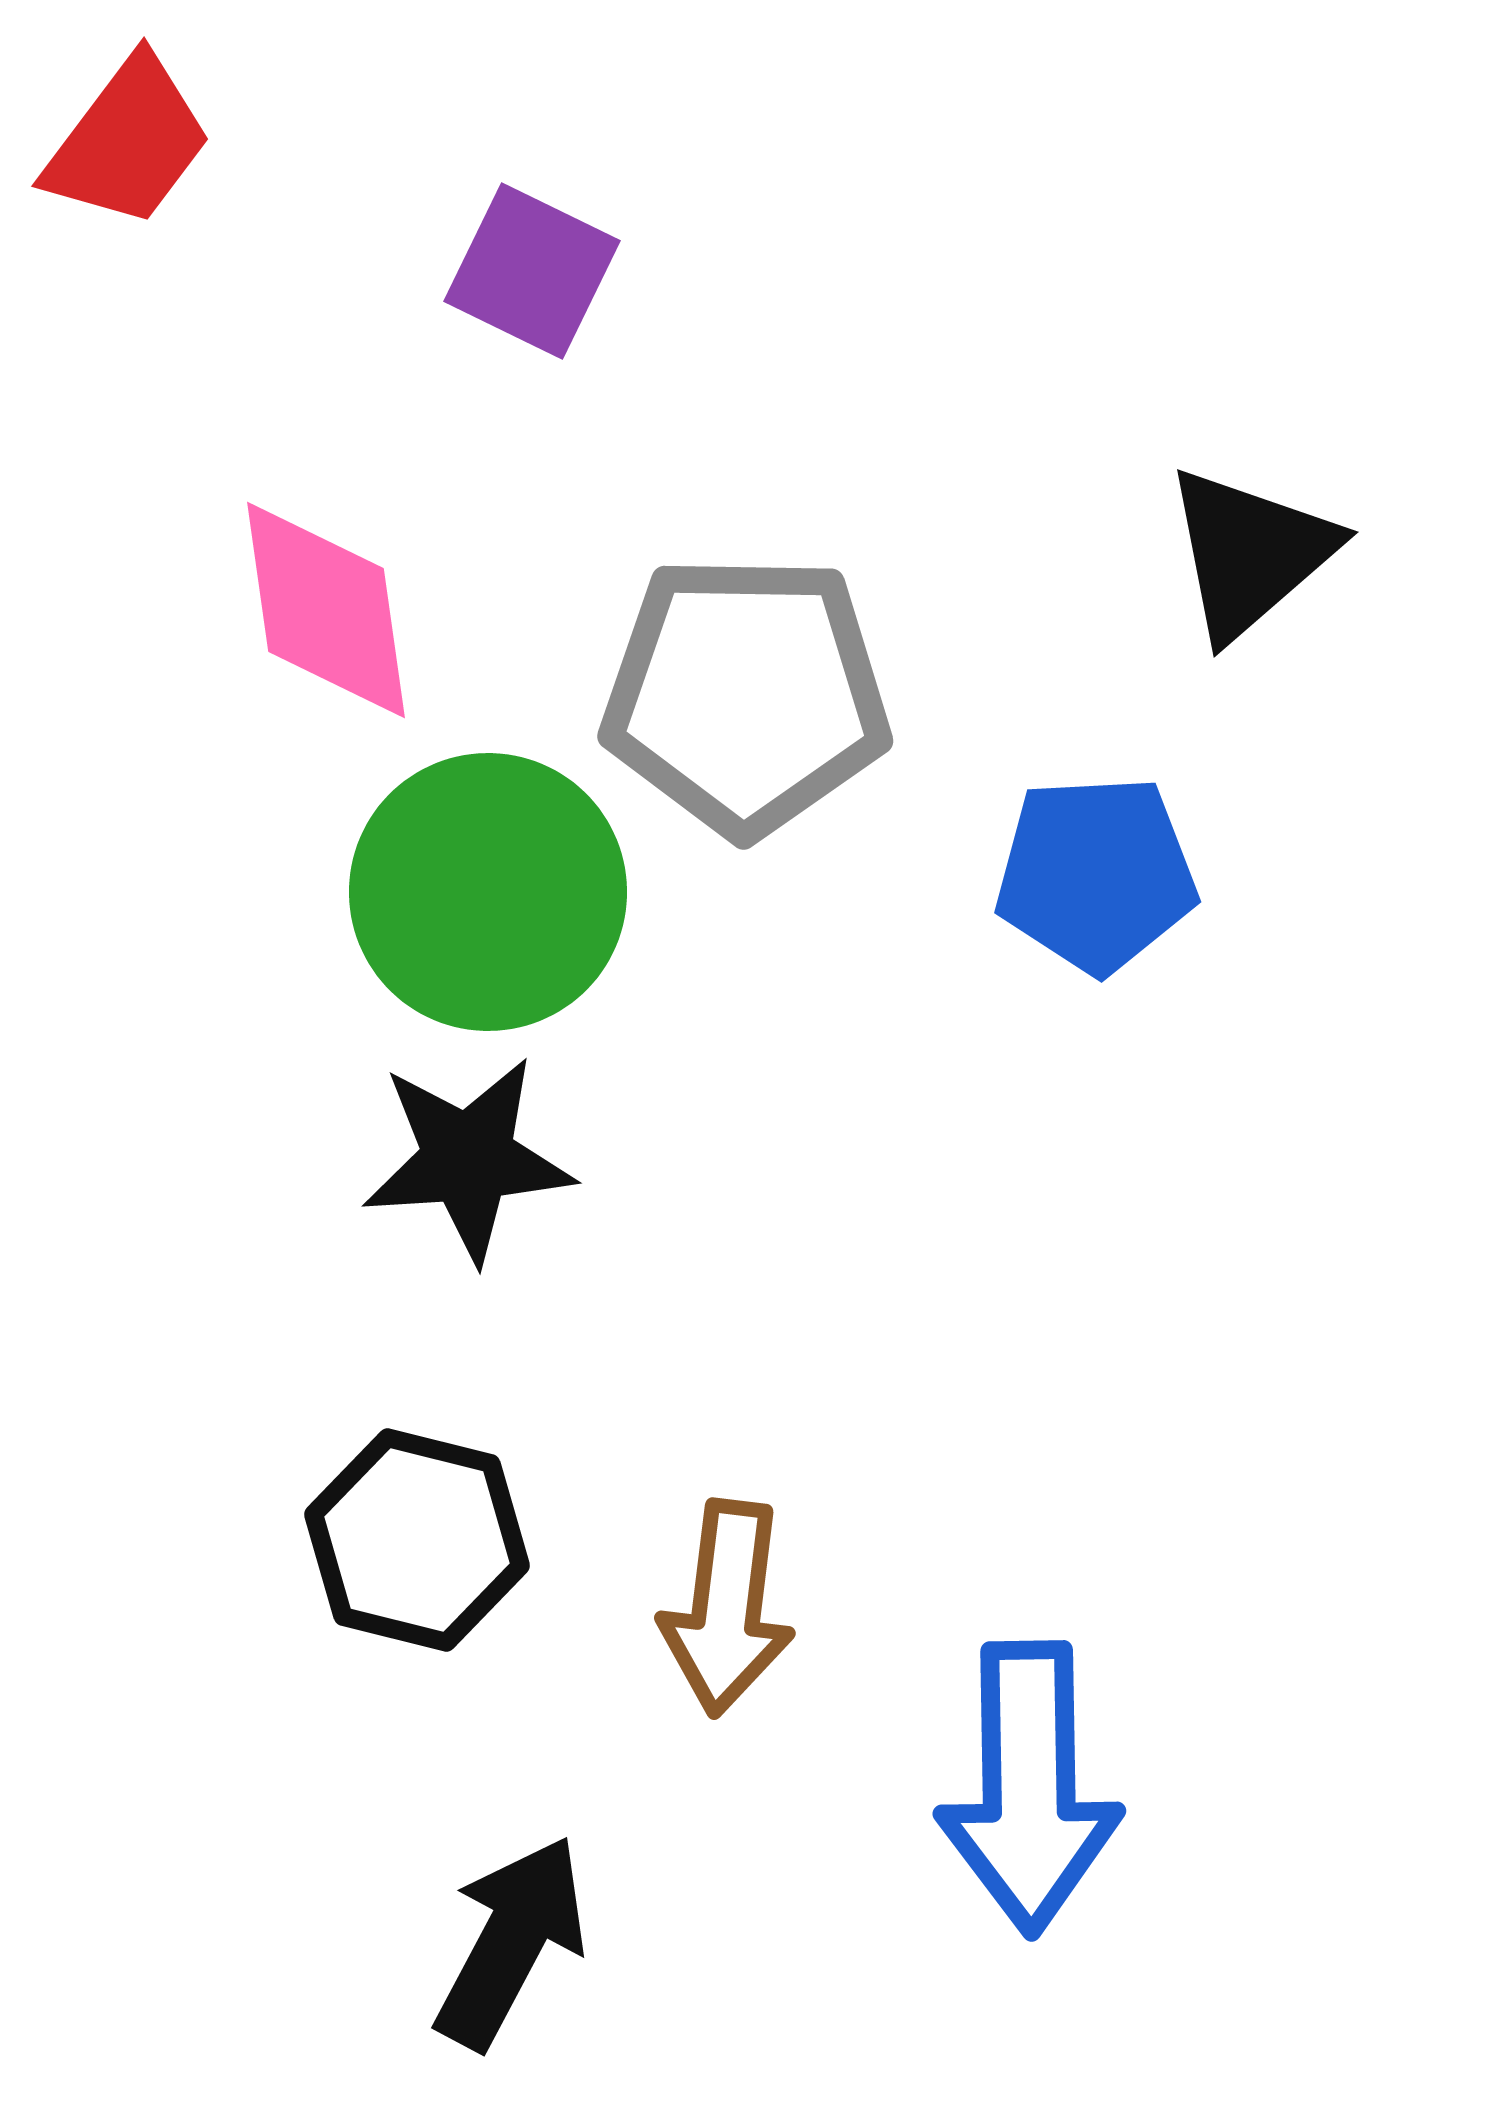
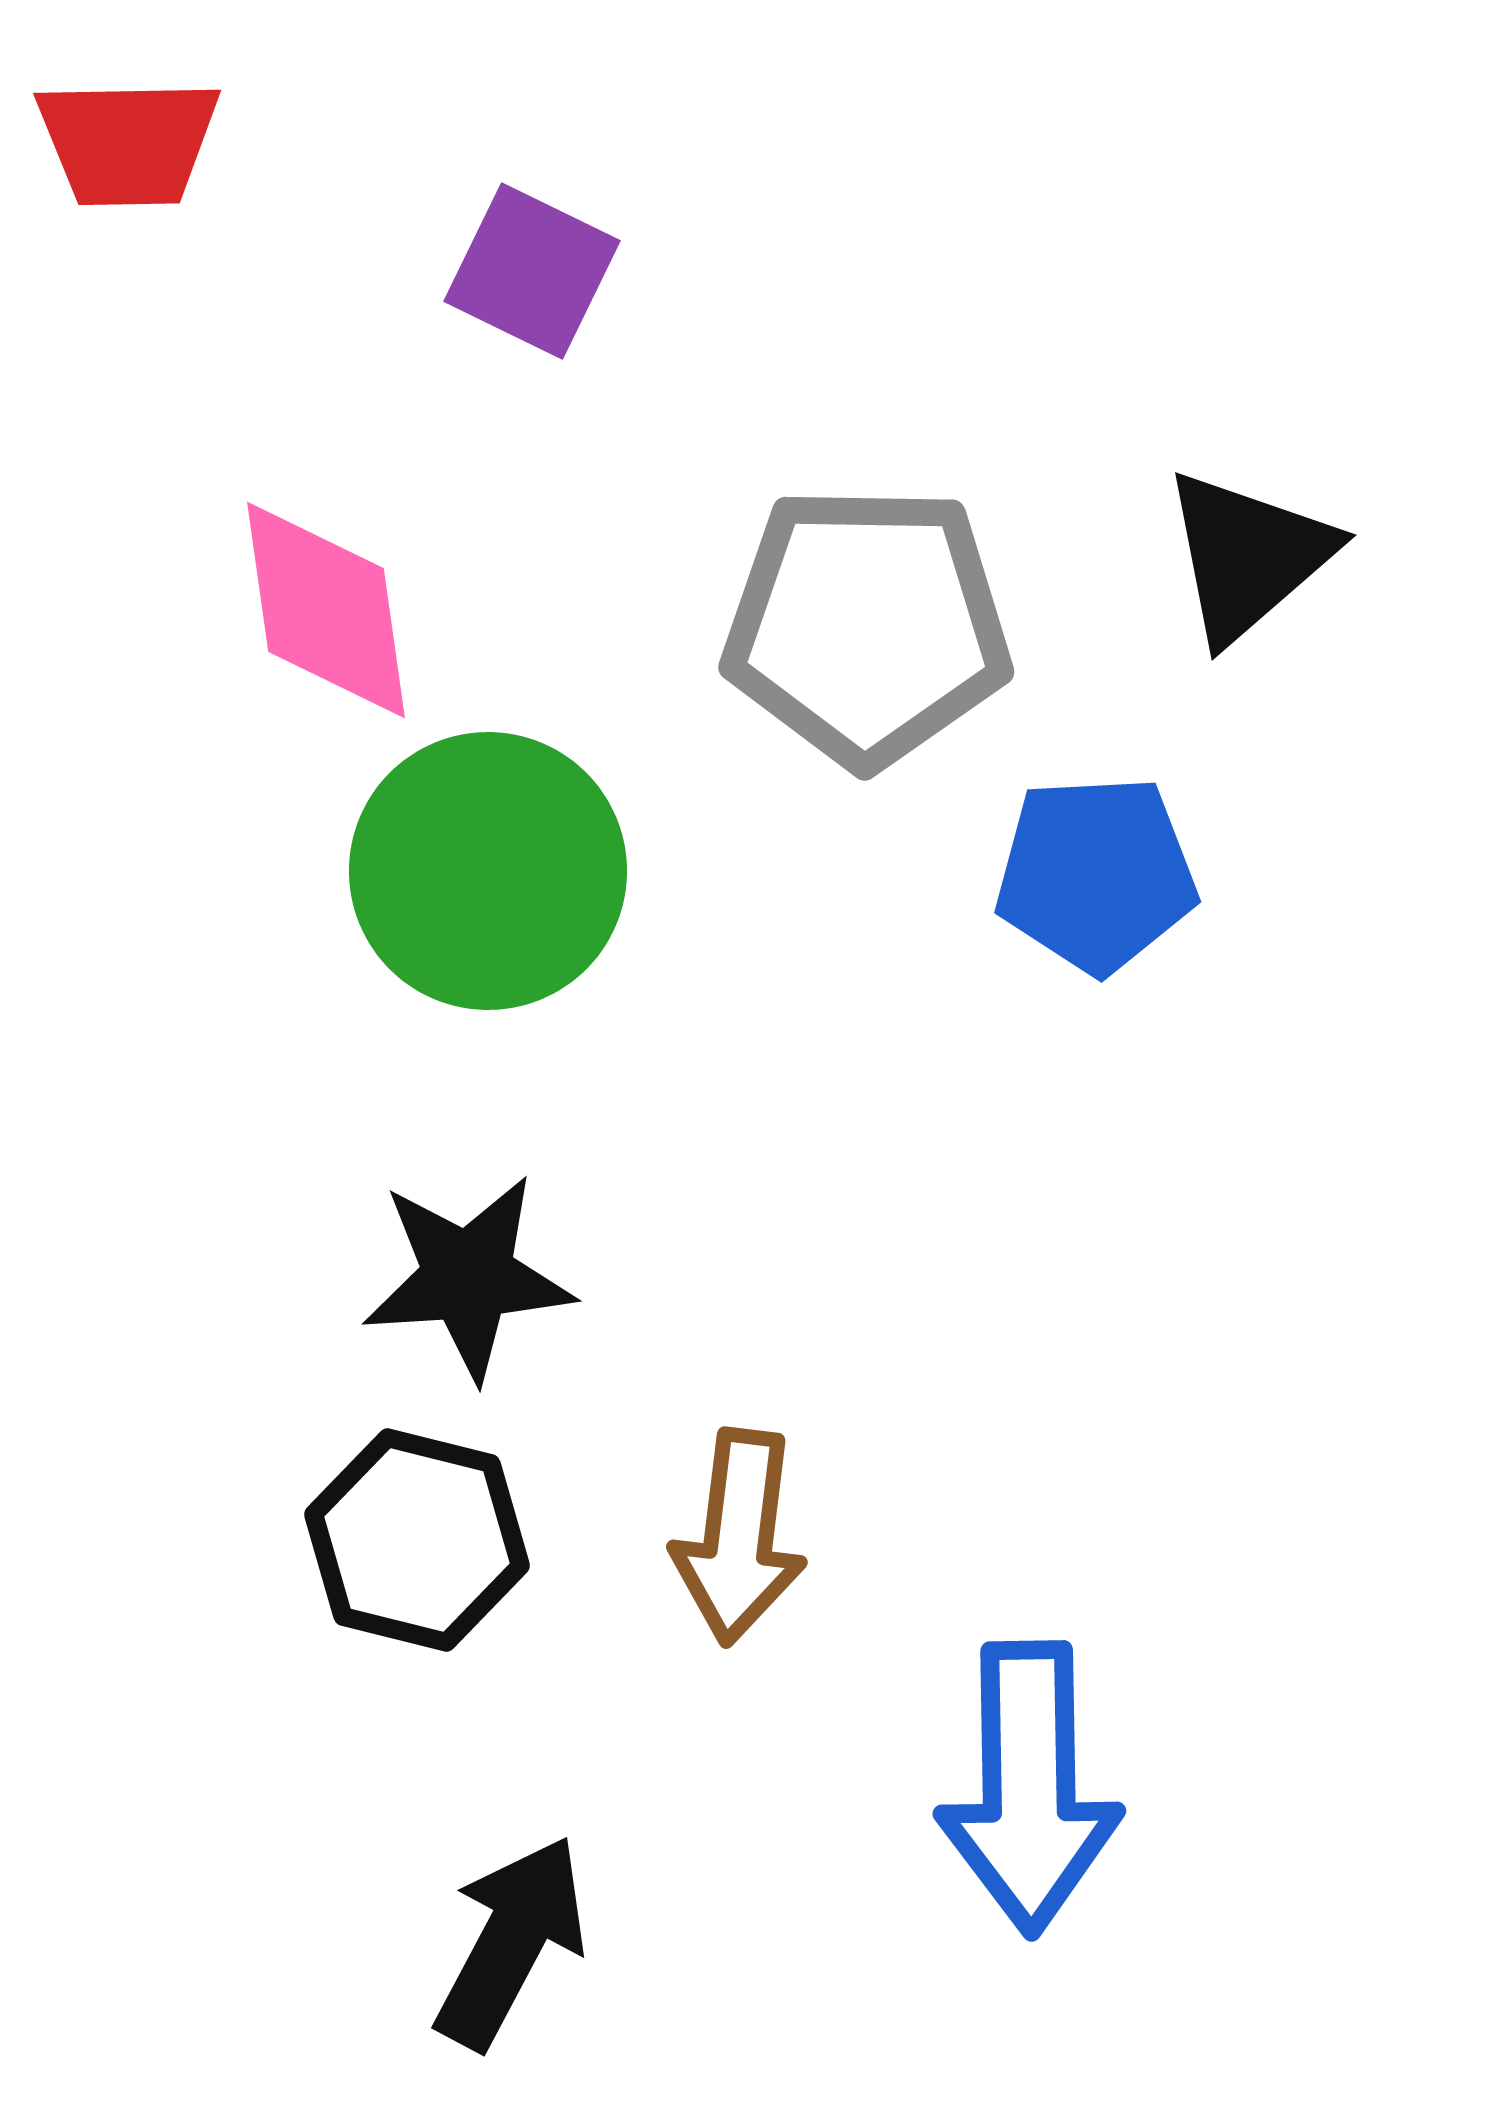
red trapezoid: rotated 52 degrees clockwise
black triangle: moved 2 px left, 3 px down
gray pentagon: moved 121 px right, 69 px up
green circle: moved 21 px up
black star: moved 118 px down
brown arrow: moved 12 px right, 71 px up
